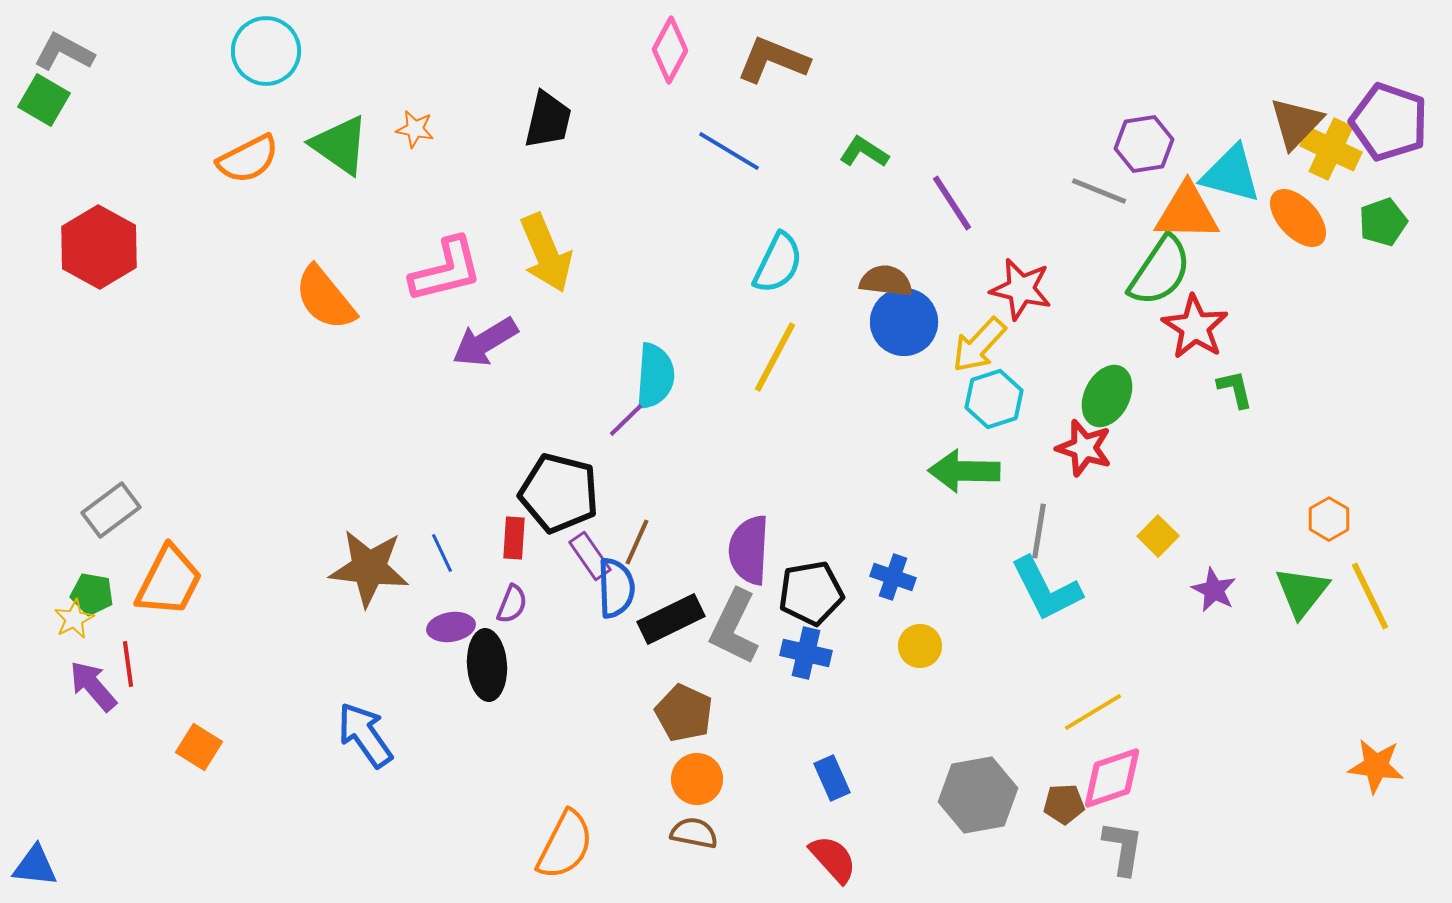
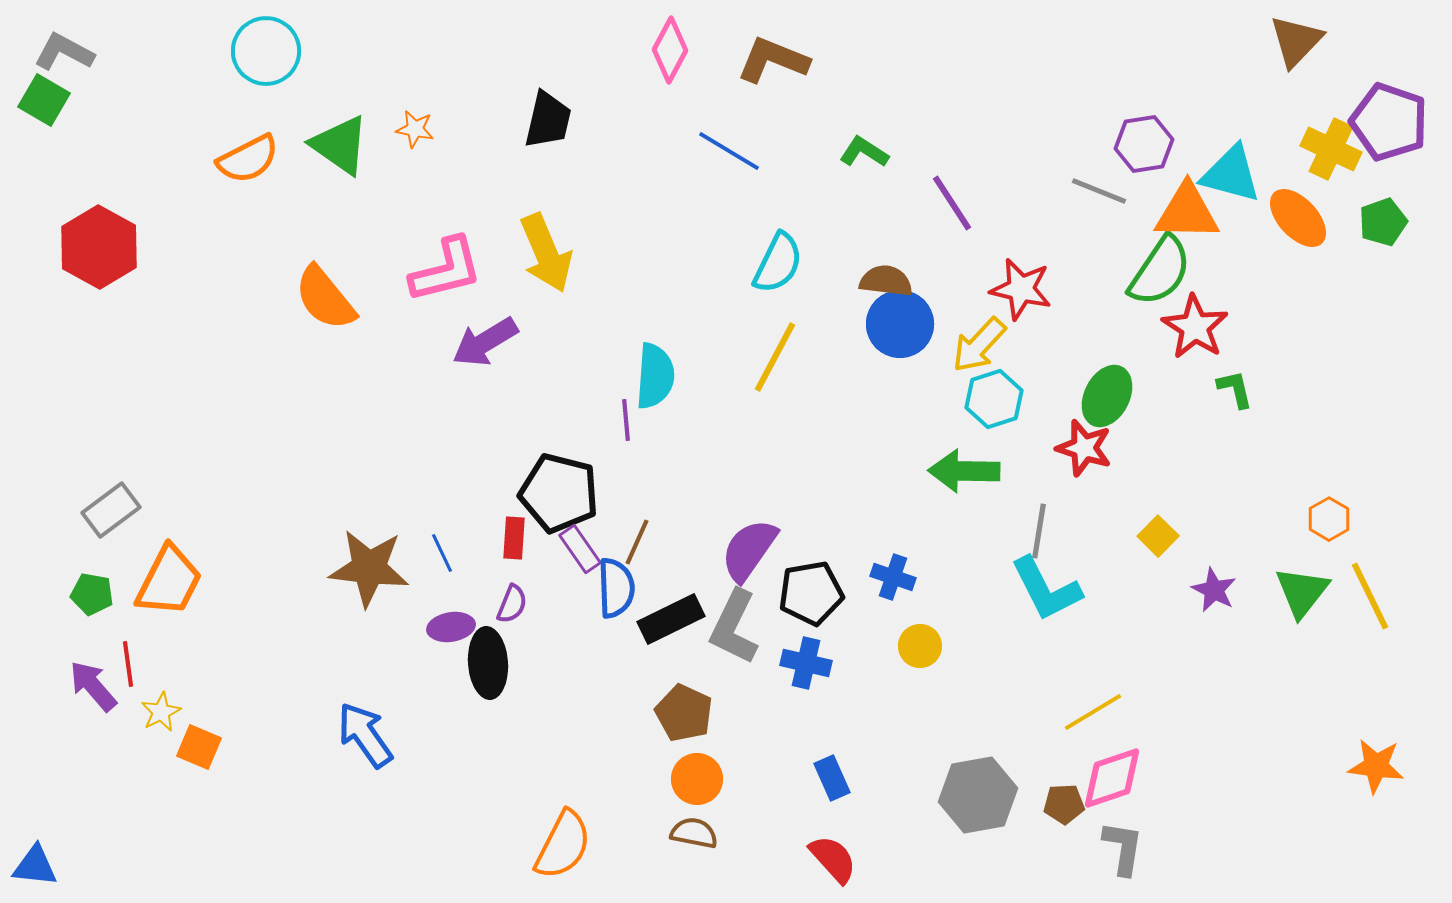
brown triangle at (1296, 123): moved 82 px up
blue circle at (904, 322): moved 4 px left, 2 px down
purple line at (626, 420): rotated 51 degrees counterclockwise
purple semicircle at (749, 550): rotated 32 degrees clockwise
purple rectangle at (590, 556): moved 10 px left, 7 px up
yellow star at (74, 619): moved 87 px right, 93 px down
blue cross at (806, 653): moved 10 px down
black ellipse at (487, 665): moved 1 px right, 2 px up
orange square at (199, 747): rotated 9 degrees counterclockwise
orange semicircle at (565, 845): moved 2 px left
